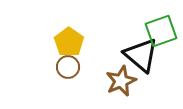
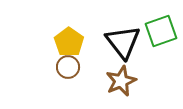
black triangle: moved 18 px left, 13 px up; rotated 12 degrees clockwise
